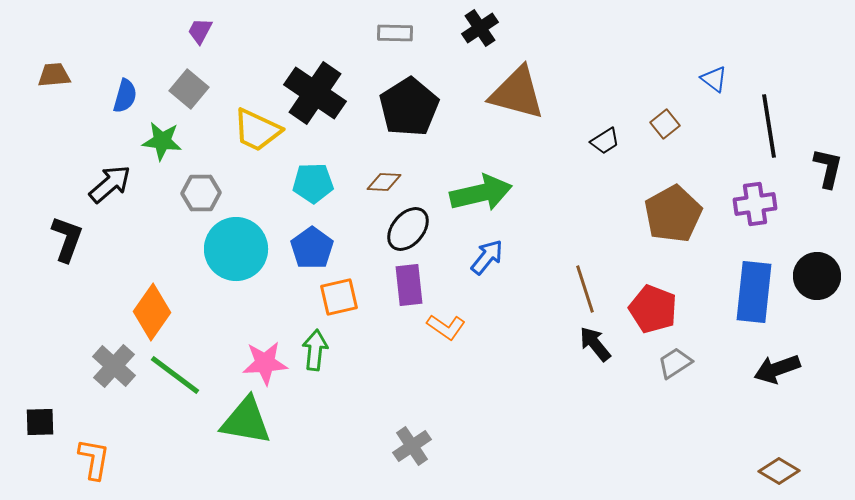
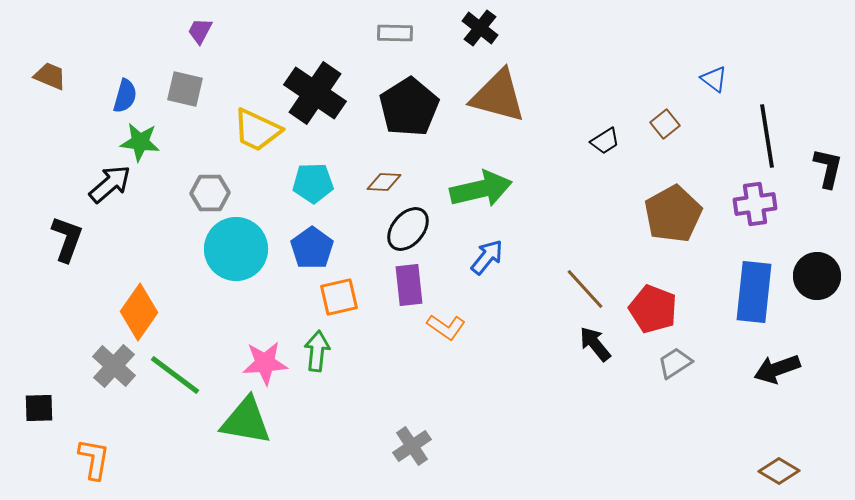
black cross at (480, 28): rotated 18 degrees counterclockwise
brown trapezoid at (54, 75): moved 4 px left, 1 px down; rotated 28 degrees clockwise
gray square at (189, 89): moved 4 px left; rotated 27 degrees counterclockwise
brown triangle at (517, 93): moved 19 px left, 3 px down
black line at (769, 126): moved 2 px left, 10 px down
green star at (162, 141): moved 22 px left, 1 px down
gray hexagon at (201, 193): moved 9 px right
green arrow at (481, 193): moved 4 px up
brown line at (585, 289): rotated 24 degrees counterclockwise
orange diamond at (152, 312): moved 13 px left
green arrow at (315, 350): moved 2 px right, 1 px down
black square at (40, 422): moved 1 px left, 14 px up
